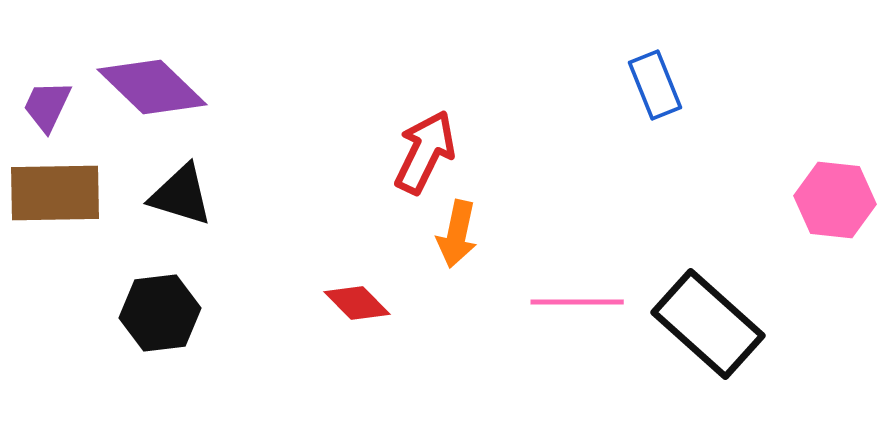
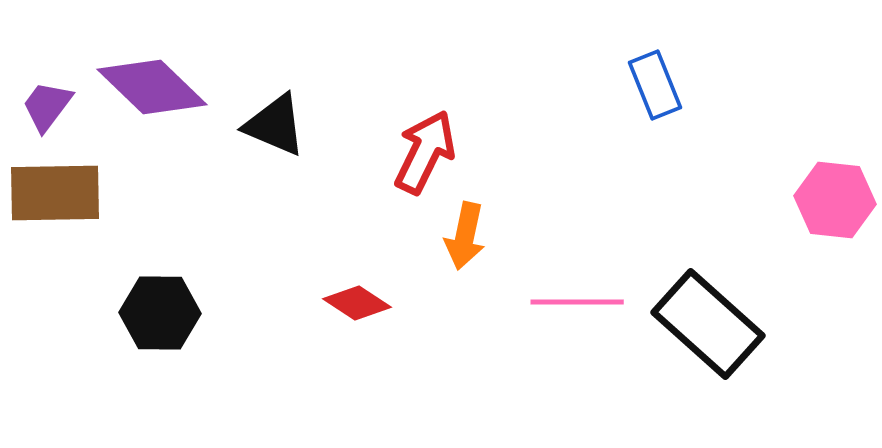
purple trapezoid: rotated 12 degrees clockwise
black triangle: moved 94 px right, 70 px up; rotated 6 degrees clockwise
orange arrow: moved 8 px right, 2 px down
red diamond: rotated 12 degrees counterclockwise
black hexagon: rotated 8 degrees clockwise
